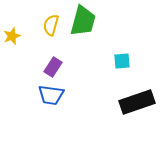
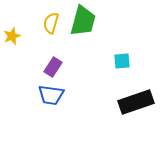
yellow semicircle: moved 2 px up
black rectangle: moved 1 px left
